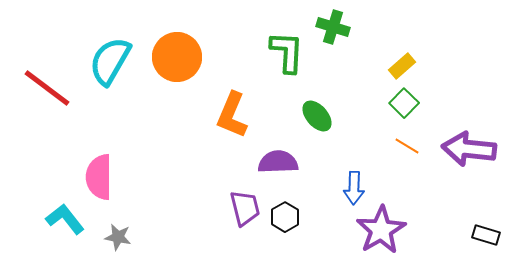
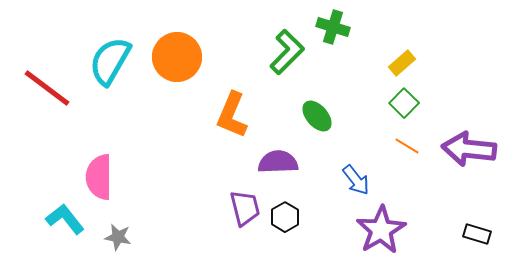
green L-shape: rotated 42 degrees clockwise
yellow rectangle: moved 3 px up
blue arrow: moved 2 px right, 8 px up; rotated 40 degrees counterclockwise
black rectangle: moved 9 px left, 1 px up
